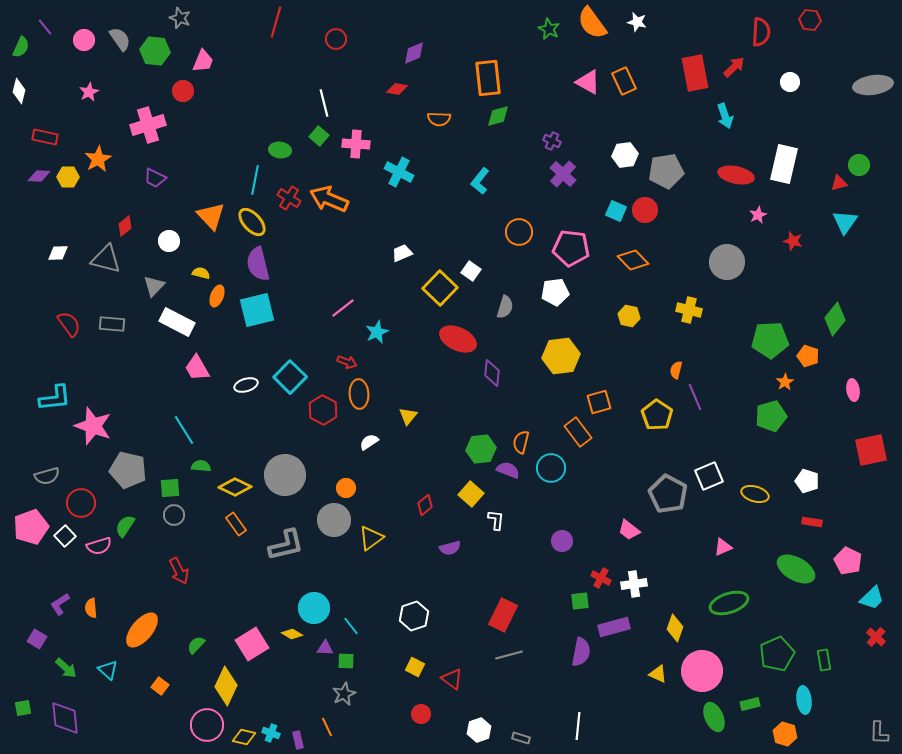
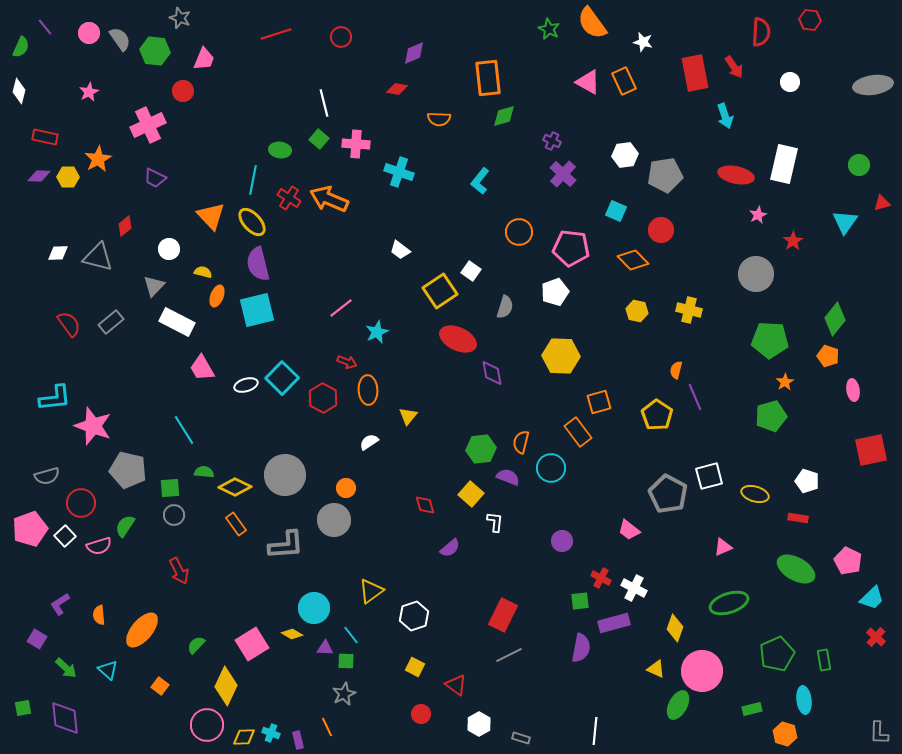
red line at (276, 22): moved 12 px down; rotated 56 degrees clockwise
white star at (637, 22): moved 6 px right, 20 px down
red circle at (336, 39): moved 5 px right, 2 px up
pink circle at (84, 40): moved 5 px right, 7 px up
pink trapezoid at (203, 61): moved 1 px right, 2 px up
red arrow at (734, 67): rotated 100 degrees clockwise
green diamond at (498, 116): moved 6 px right
pink cross at (148, 125): rotated 8 degrees counterclockwise
green square at (319, 136): moved 3 px down
gray pentagon at (666, 171): moved 1 px left, 4 px down
cyan cross at (399, 172): rotated 8 degrees counterclockwise
cyan line at (255, 180): moved 2 px left
red triangle at (839, 183): moved 43 px right, 20 px down
red circle at (645, 210): moved 16 px right, 20 px down
white circle at (169, 241): moved 8 px down
red star at (793, 241): rotated 24 degrees clockwise
white trapezoid at (402, 253): moved 2 px left, 3 px up; rotated 120 degrees counterclockwise
gray triangle at (106, 259): moved 8 px left, 2 px up
gray circle at (727, 262): moved 29 px right, 12 px down
yellow semicircle at (201, 273): moved 2 px right, 1 px up
yellow square at (440, 288): moved 3 px down; rotated 12 degrees clockwise
white pentagon at (555, 292): rotated 12 degrees counterclockwise
pink line at (343, 308): moved 2 px left
yellow hexagon at (629, 316): moved 8 px right, 5 px up
gray rectangle at (112, 324): moved 1 px left, 2 px up; rotated 45 degrees counterclockwise
green pentagon at (770, 340): rotated 6 degrees clockwise
yellow hexagon at (561, 356): rotated 9 degrees clockwise
orange pentagon at (808, 356): moved 20 px right
pink trapezoid at (197, 368): moved 5 px right
purple diamond at (492, 373): rotated 16 degrees counterclockwise
cyan square at (290, 377): moved 8 px left, 1 px down
orange ellipse at (359, 394): moved 9 px right, 4 px up
red hexagon at (323, 410): moved 12 px up
green semicircle at (201, 466): moved 3 px right, 6 px down
purple semicircle at (508, 470): moved 7 px down
white square at (709, 476): rotated 8 degrees clockwise
red diamond at (425, 505): rotated 65 degrees counterclockwise
white L-shape at (496, 520): moved 1 px left, 2 px down
red rectangle at (812, 522): moved 14 px left, 4 px up
pink pentagon at (31, 527): moved 1 px left, 2 px down
yellow triangle at (371, 538): moved 53 px down
gray L-shape at (286, 545): rotated 9 degrees clockwise
purple semicircle at (450, 548): rotated 25 degrees counterclockwise
white cross at (634, 584): moved 4 px down; rotated 35 degrees clockwise
orange semicircle at (91, 608): moved 8 px right, 7 px down
cyan line at (351, 626): moved 9 px down
purple rectangle at (614, 627): moved 4 px up
purple semicircle at (581, 652): moved 4 px up
gray line at (509, 655): rotated 12 degrees counterclockwise
yellow triangle at (658, 674): moved 2 px left, 5 px up
red triangle at (452, 679): moved 4 px right, 6 px down
green rectangle at (750, 704): moved 2 px right, 5 px down
green ellipse at (714, 717): moved 36 px left, 12 px up; rotated 52 degrees clockwise
white line at (578, 726): moved 17 px right, 5 px down
white hexagon at (479, 730): moved 6 px up; rotated 10 degrees counterclockwise
yellow diamond at (244, 737): rotated 15 degrees counterclockwise
